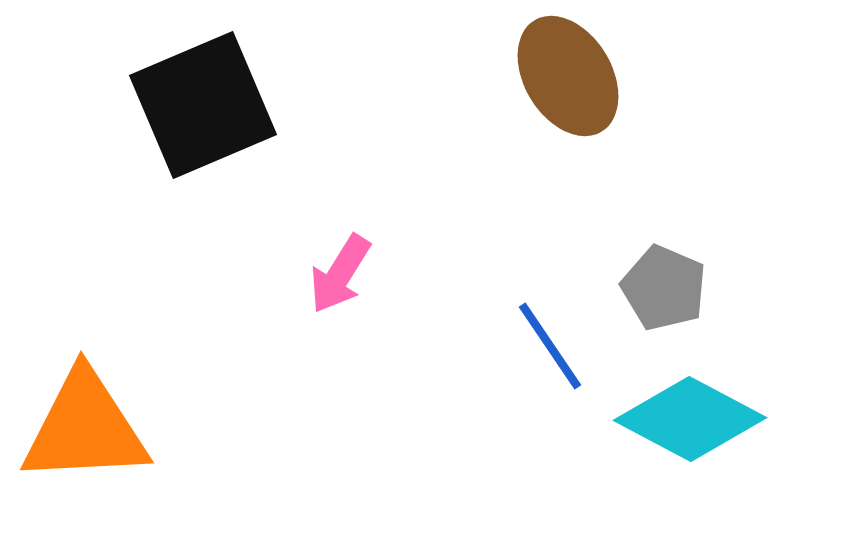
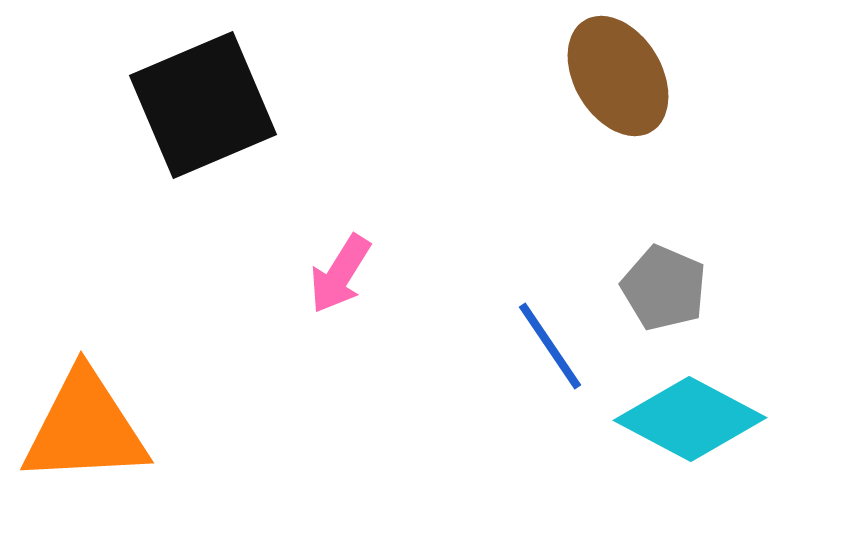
brown ellipse: moved 50 px right
